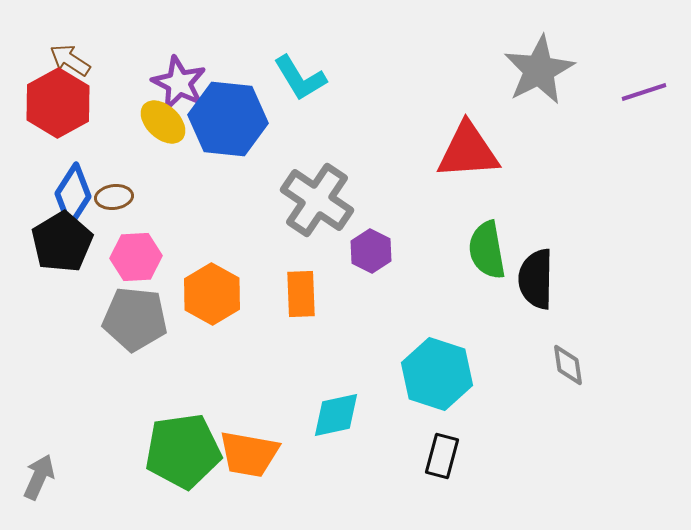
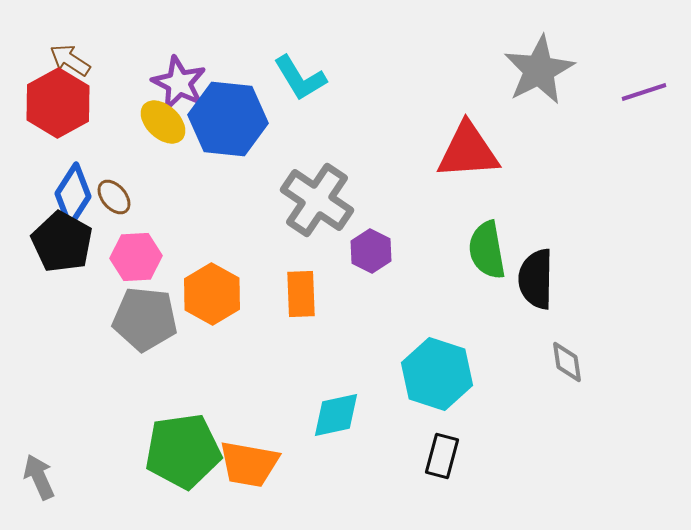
brown ellipse: rotated 57 degrees clockwise
black pentagon: rotated 12 degrees counterclockwise
gray pentagon: moved 10 px right
gray diamond: moved 1 px left, 3 px up
orange trapezoid: moved 10 px down
gray arrow: rotated 48 degrees counterclockwise
